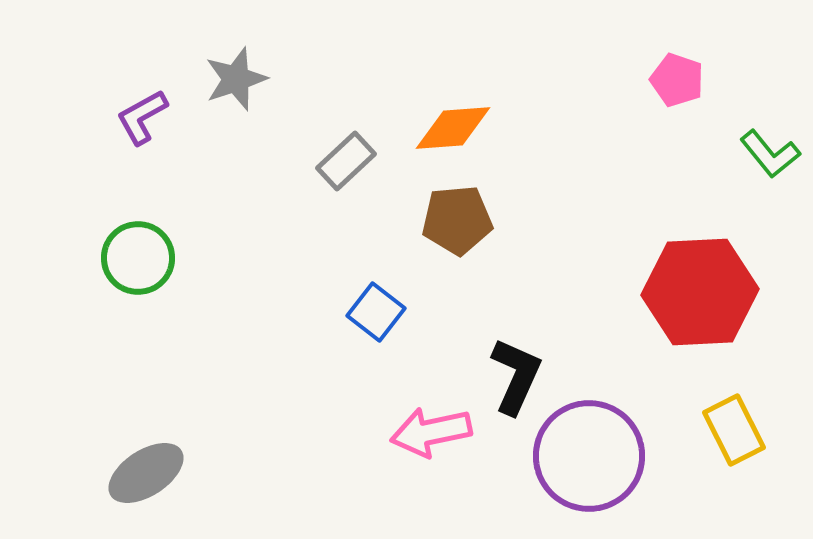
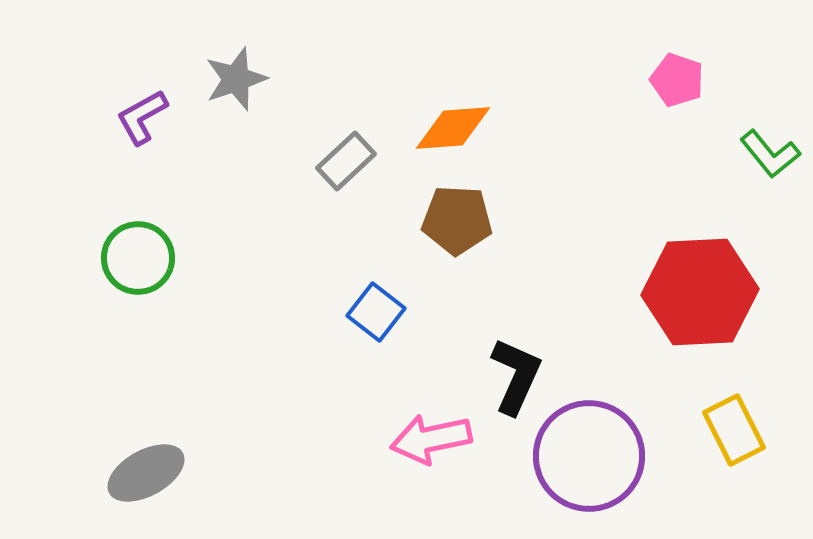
brown pentagon: rotated 8 degrees clockwise
pink arrow: moved 7 px down
gray ellipse: rotated 4 degrees clockwise
